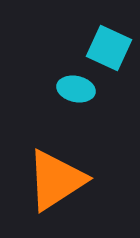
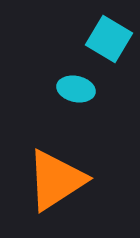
cyan square: moved 9 px up; rotated 6 degrees clockwise
